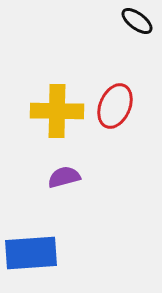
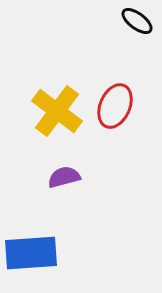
yellow cross: rotated 36 degrees clockwise
